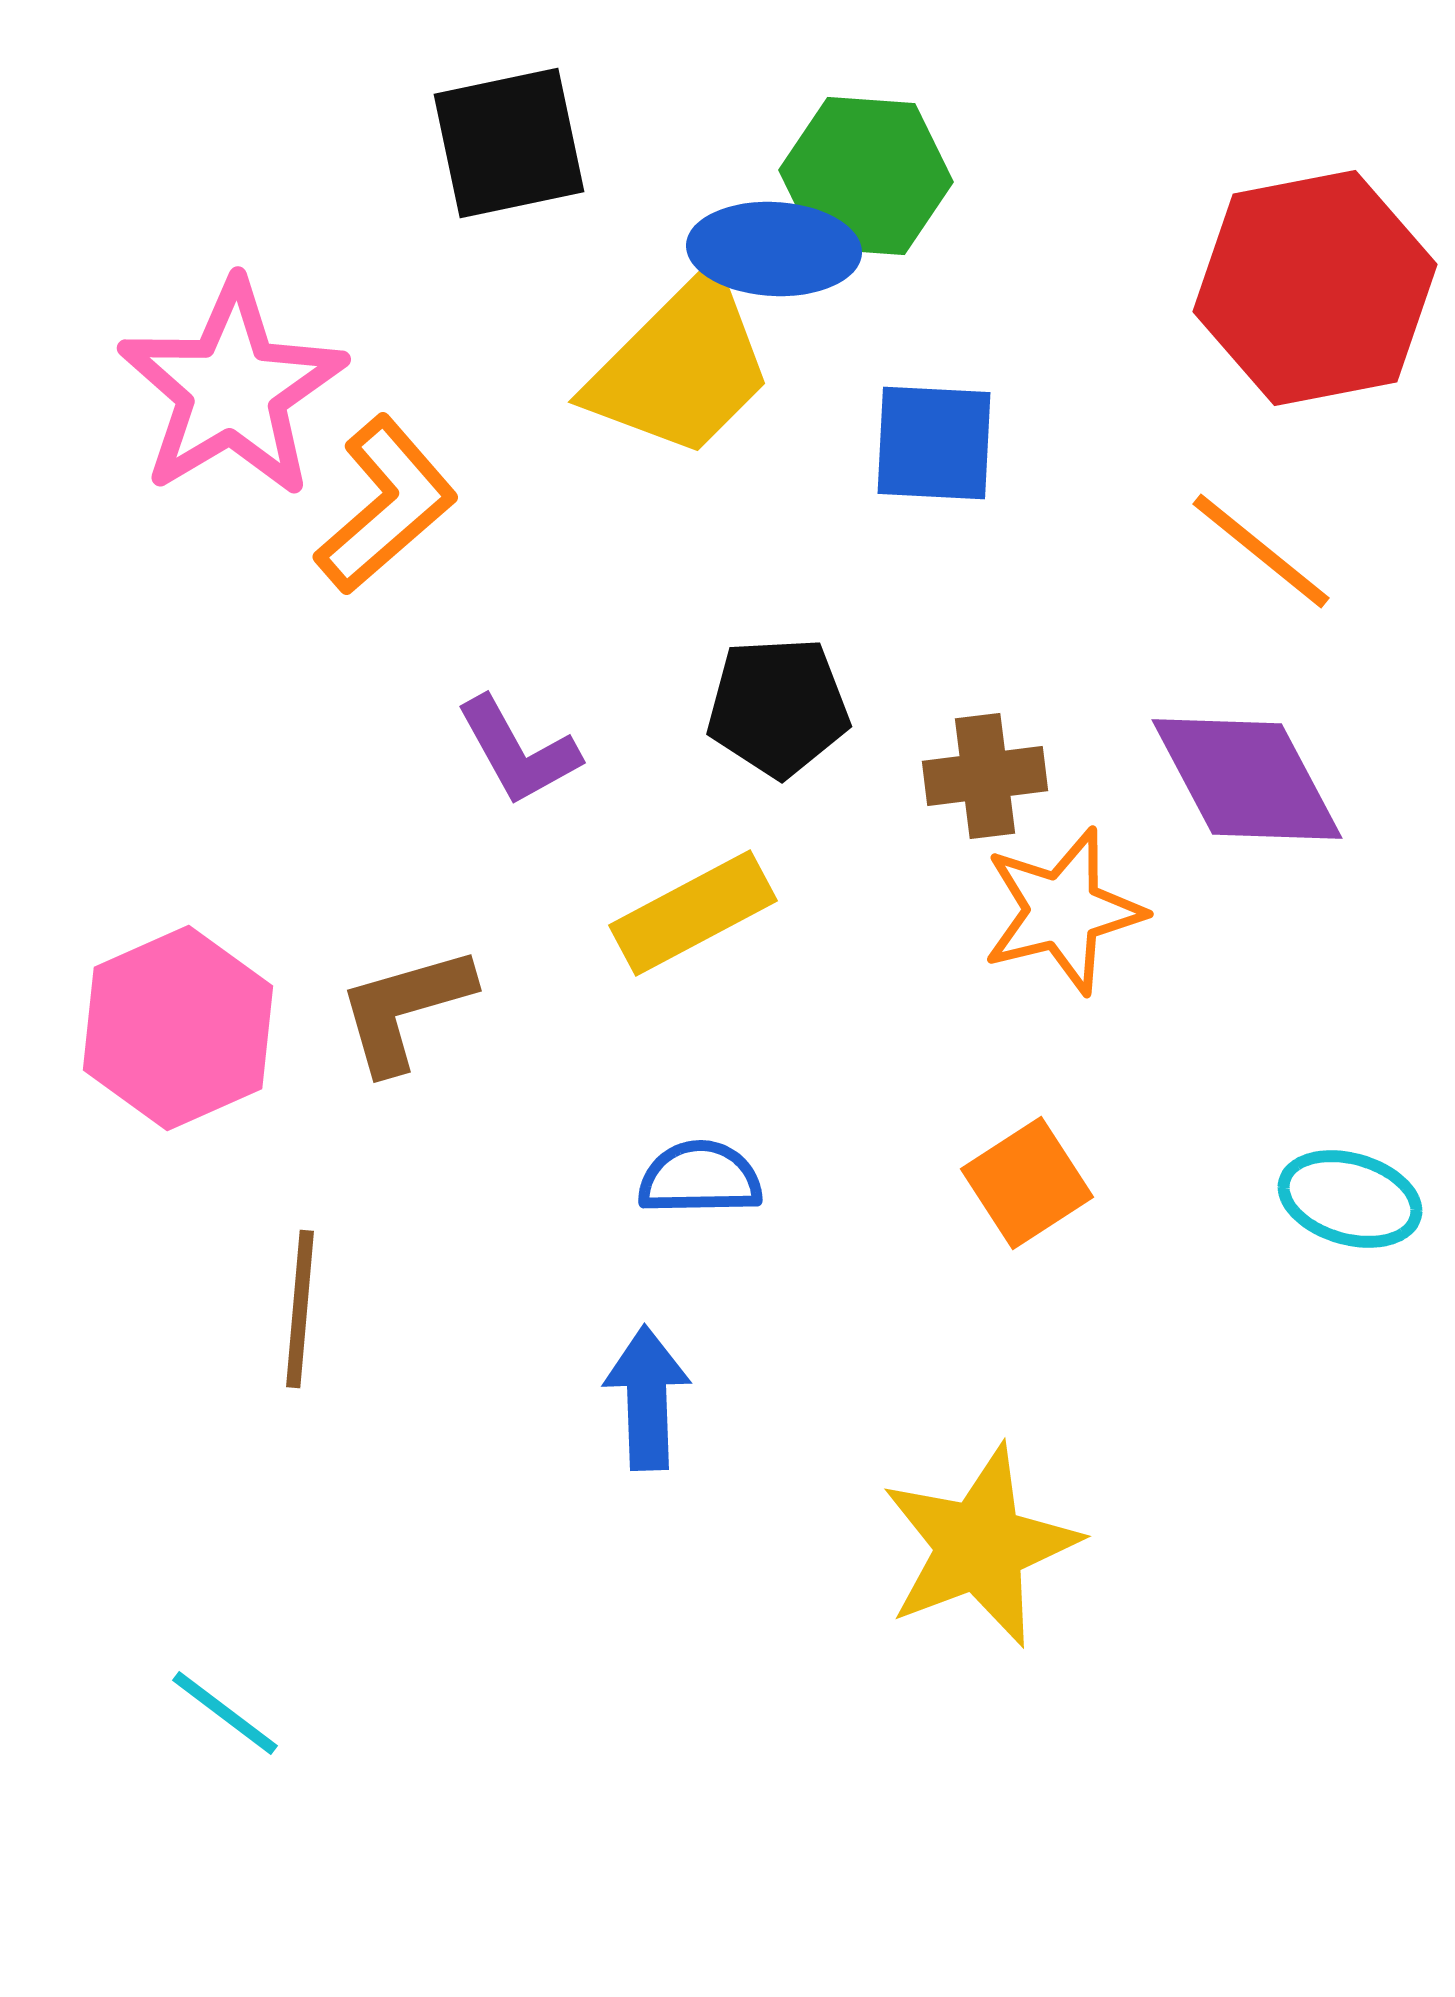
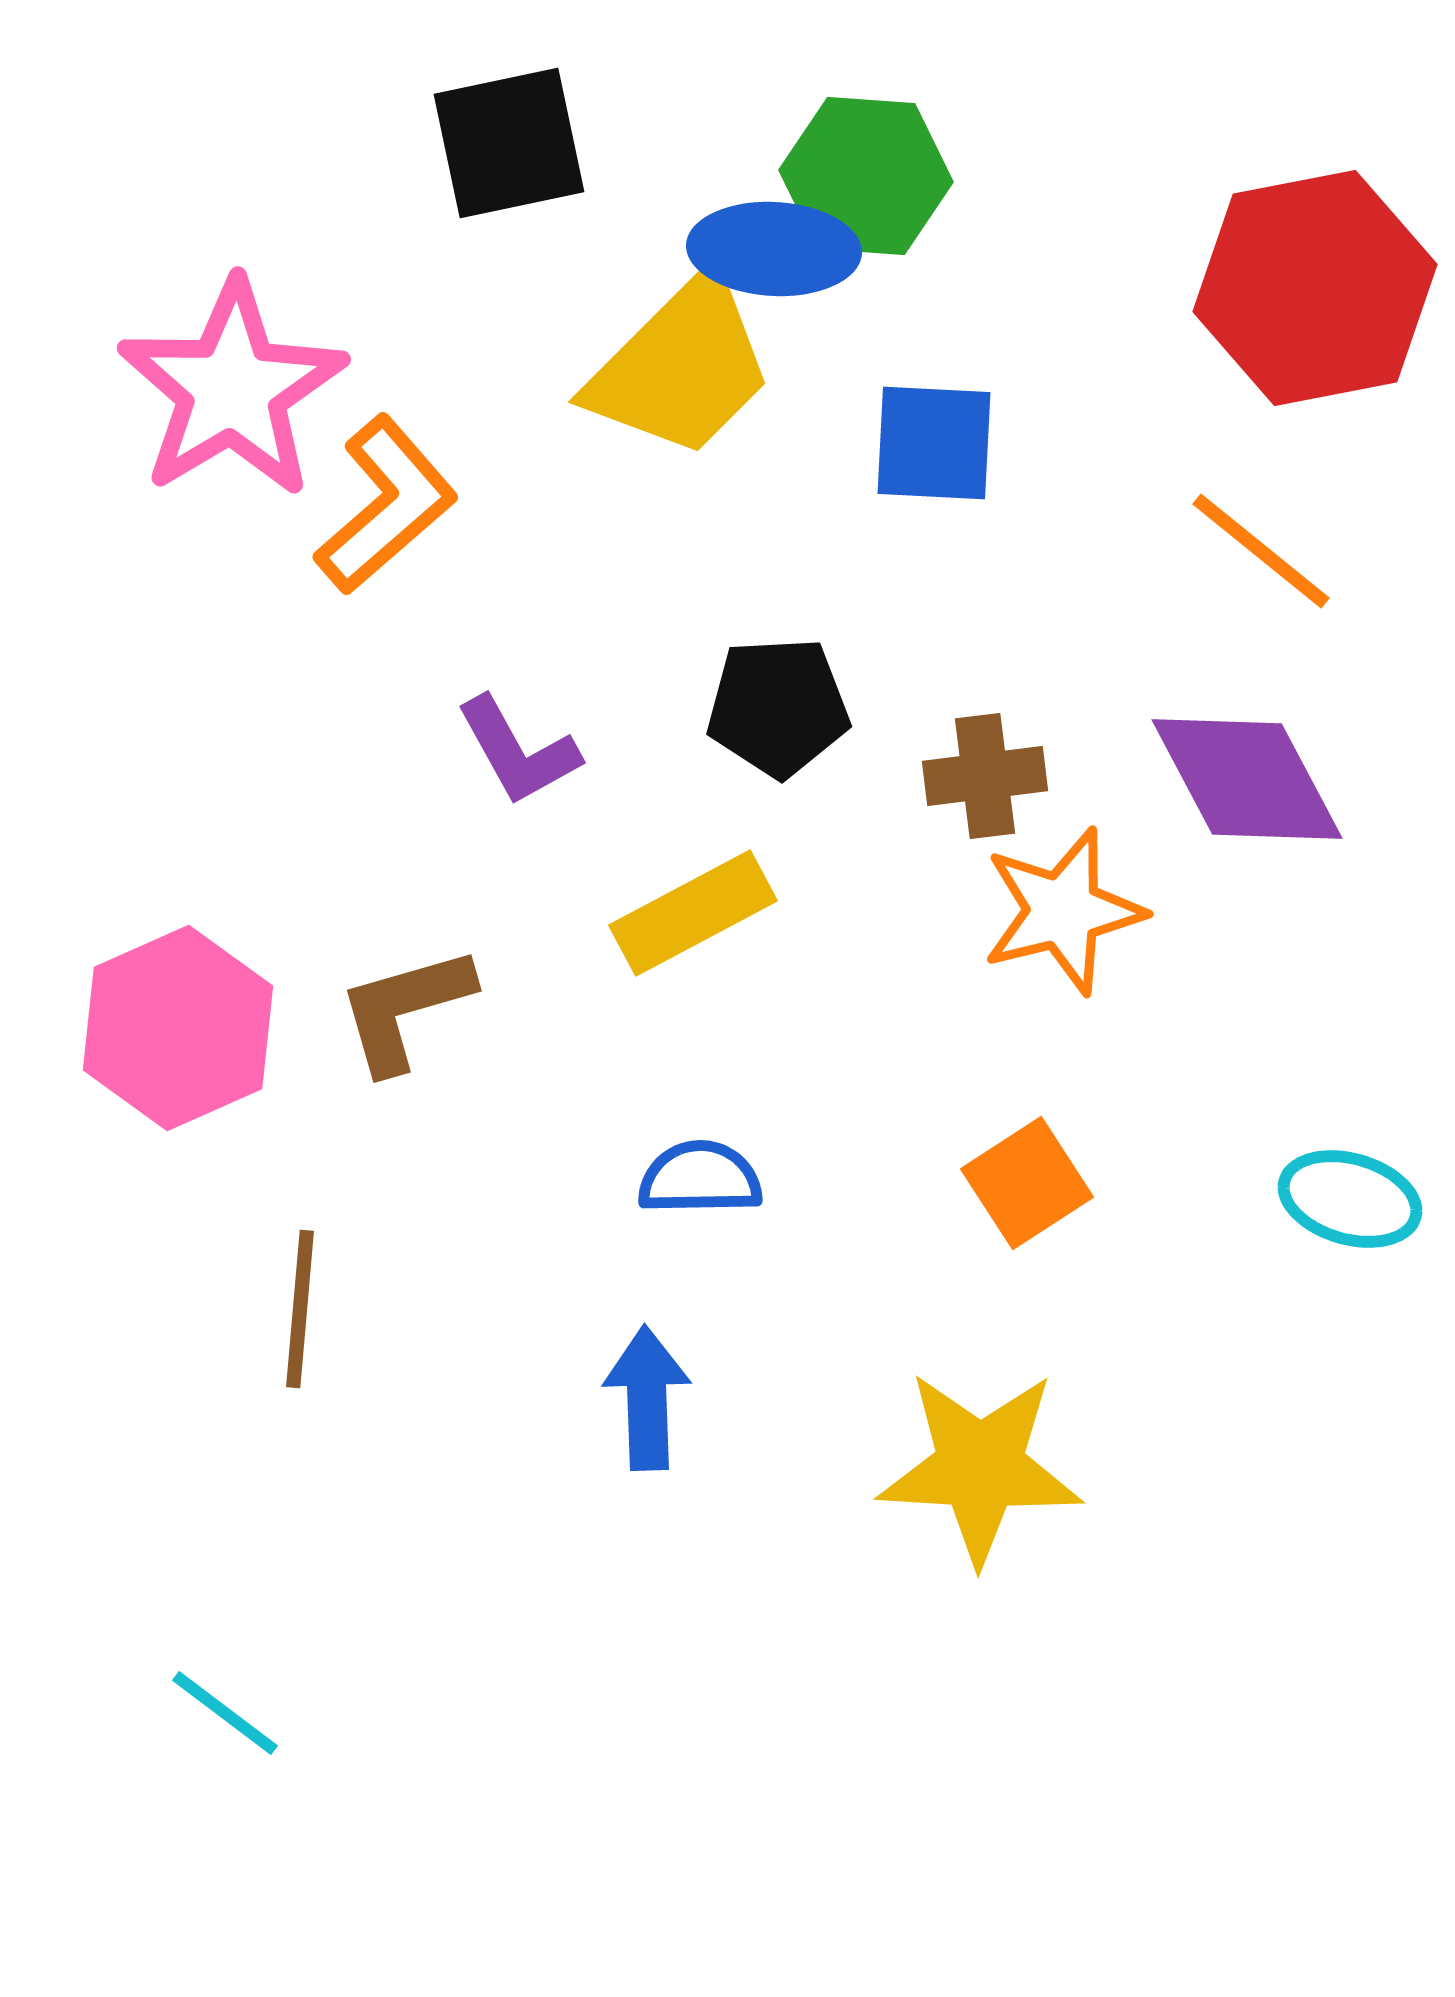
yellow star: moved 79 px up; rotated 24 degrees clockwise
